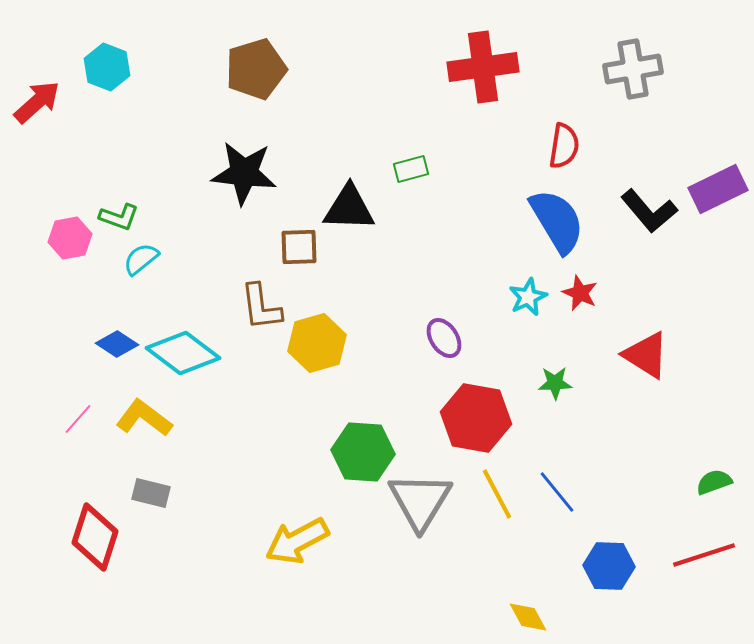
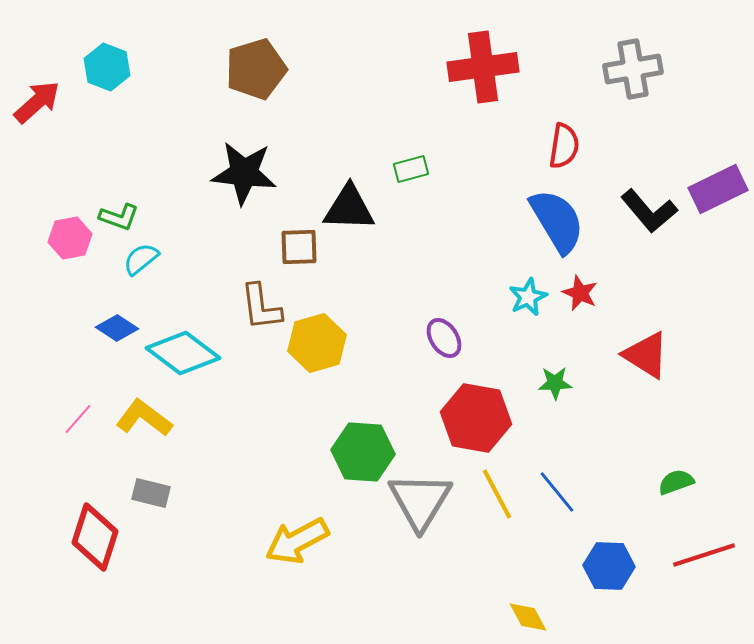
blue diamond: moved 16 px up
green semicircle: moved 38 px left
